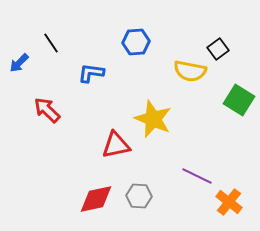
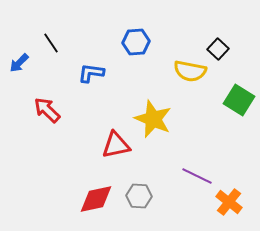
black square: rotated 10 degrees counterclockwise
